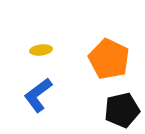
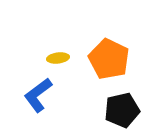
yellow ellipse: moved 17 px right, 8 px down
